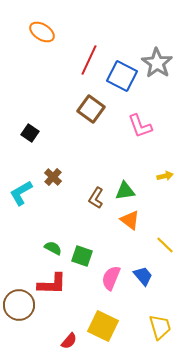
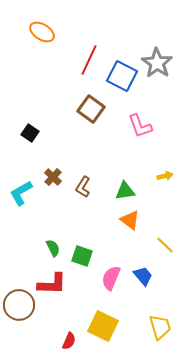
brown L-shape: moved 13 px left, 11 px up
green semicircle: rotated 36 degrees clockwise
red semicircle: rotated 18 degrees counterclockwise
